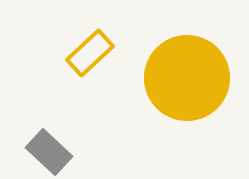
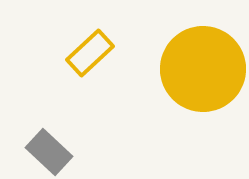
yellow circle: moved 16 px right, 9 px up
